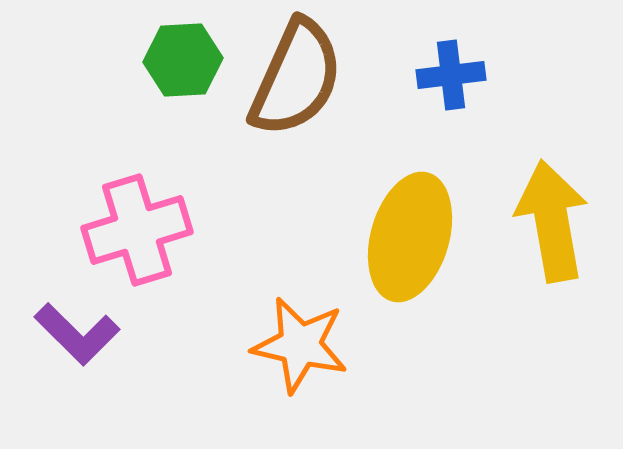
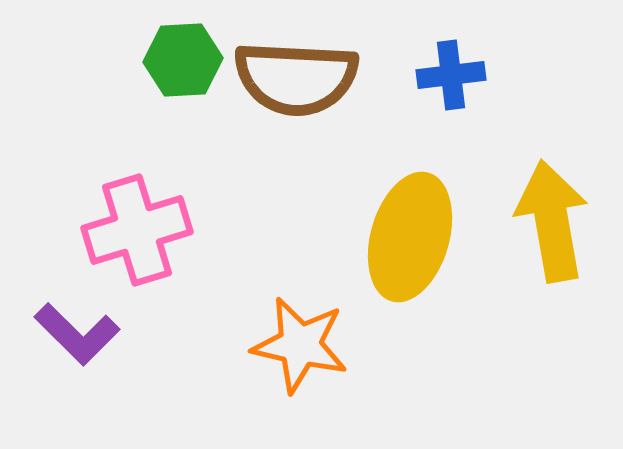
brown semicircle: rotated 69 degrees clockwise
